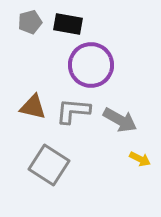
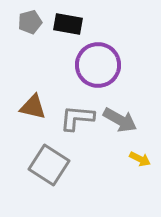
purple circle: moved 7 px right
gray L-shape: moved 4 px right, 7 px down
